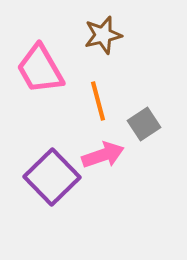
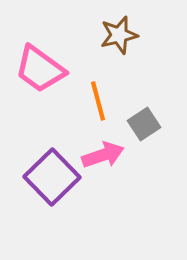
brown star: moved 16 px right
pink trapezoid: rotated 24 degrees counterclockwise
